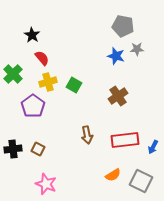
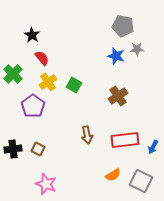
yellow cross: rotated 18 degrees counterclockwise
